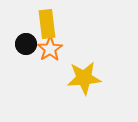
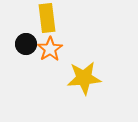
yellow rectangle: moved 6 px up
